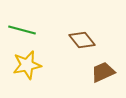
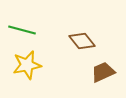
brown diamond: moved 1 px down
